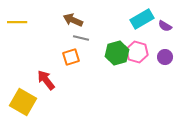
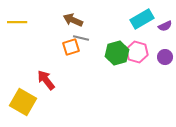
purple semicircle: rotated 56 degrees counterclockwise
orange square: moved 10 px up
